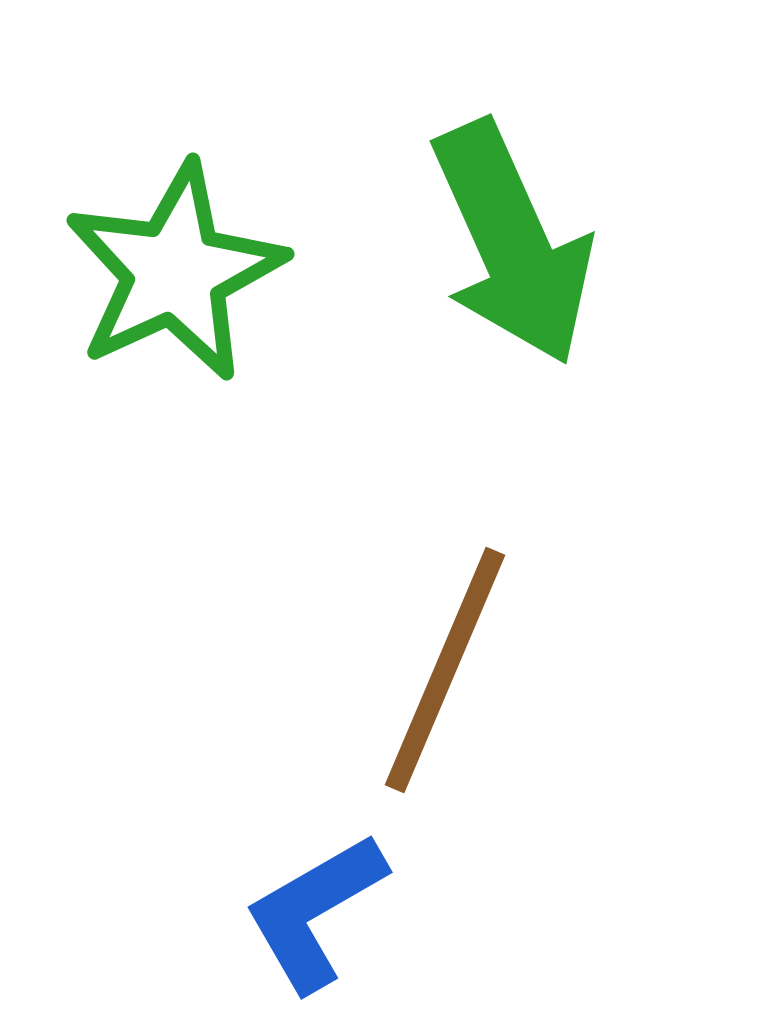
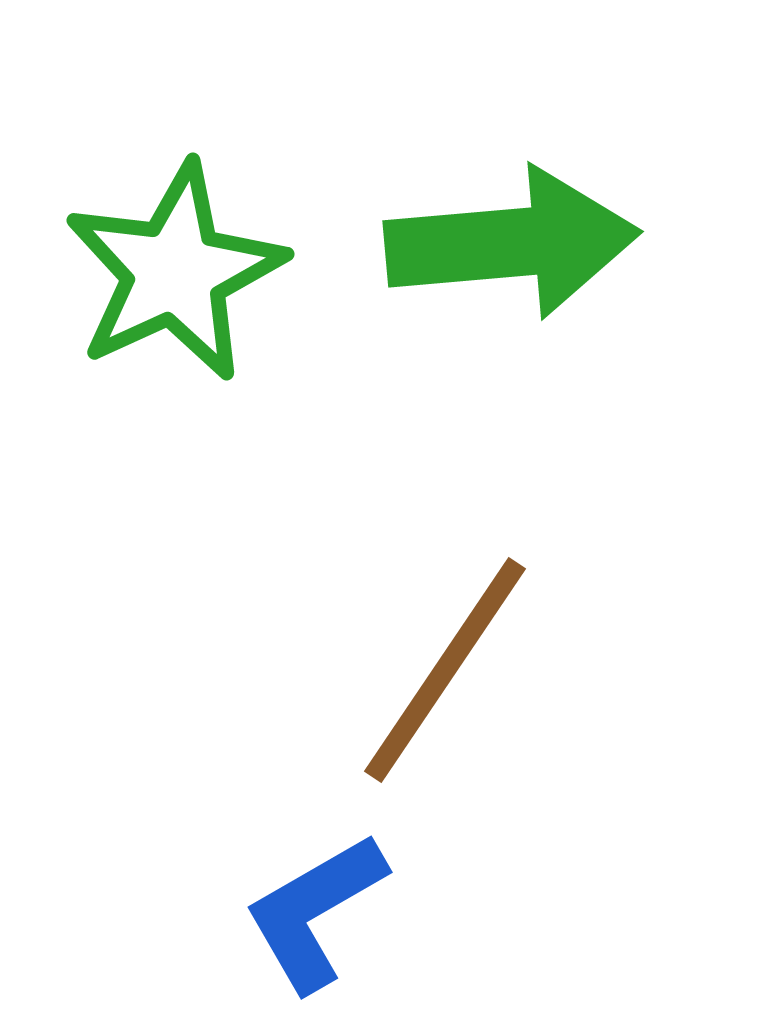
green arrow: rotated 71 degrees counterclockwise
brown line: rotated 11 degrees clockwise
